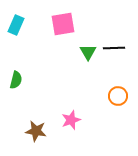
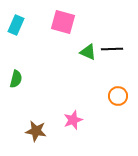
pink square: moved 2 px up; rotated 25 degrees clockwise
black line: moved 2 px left, 1 px down
green triangle: rotated 36 degrees counterclockwise
green semicircle: moved 1 px up
pink star: moved 2 px right
